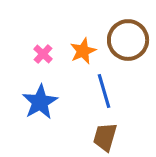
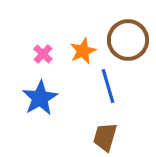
blue line: moved 4 px right, 5 px up
blue star: moved 4 px up
